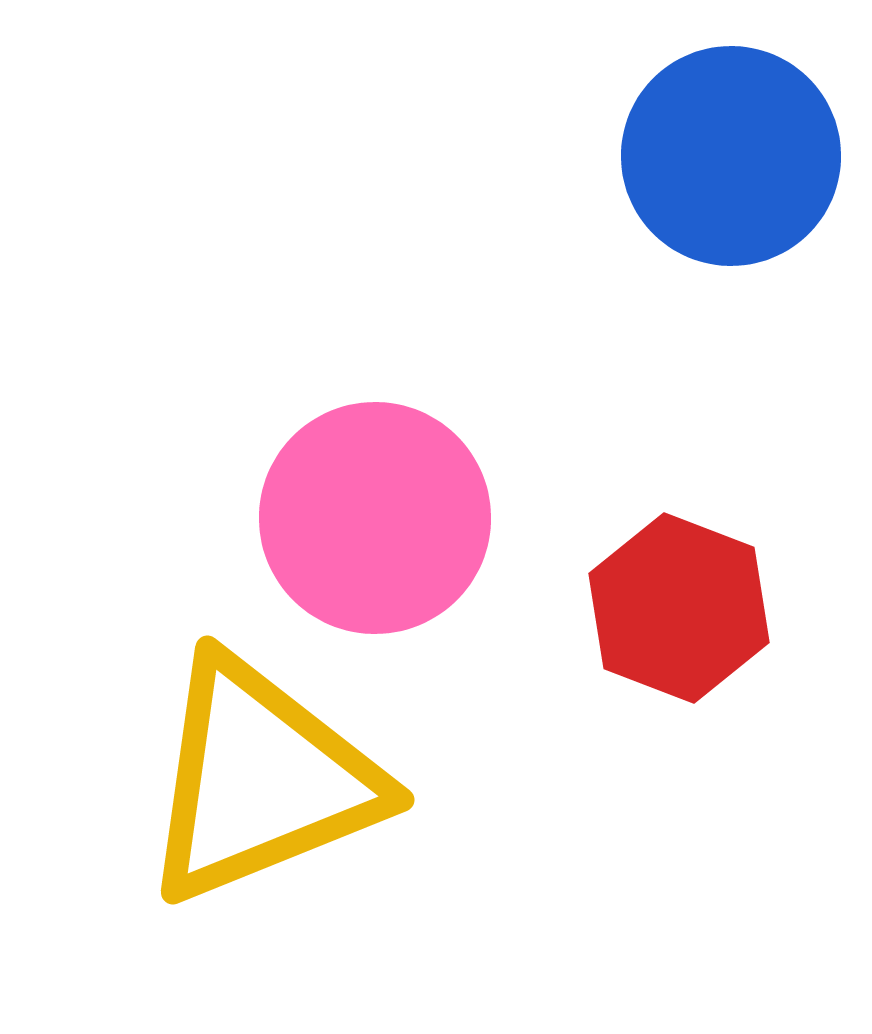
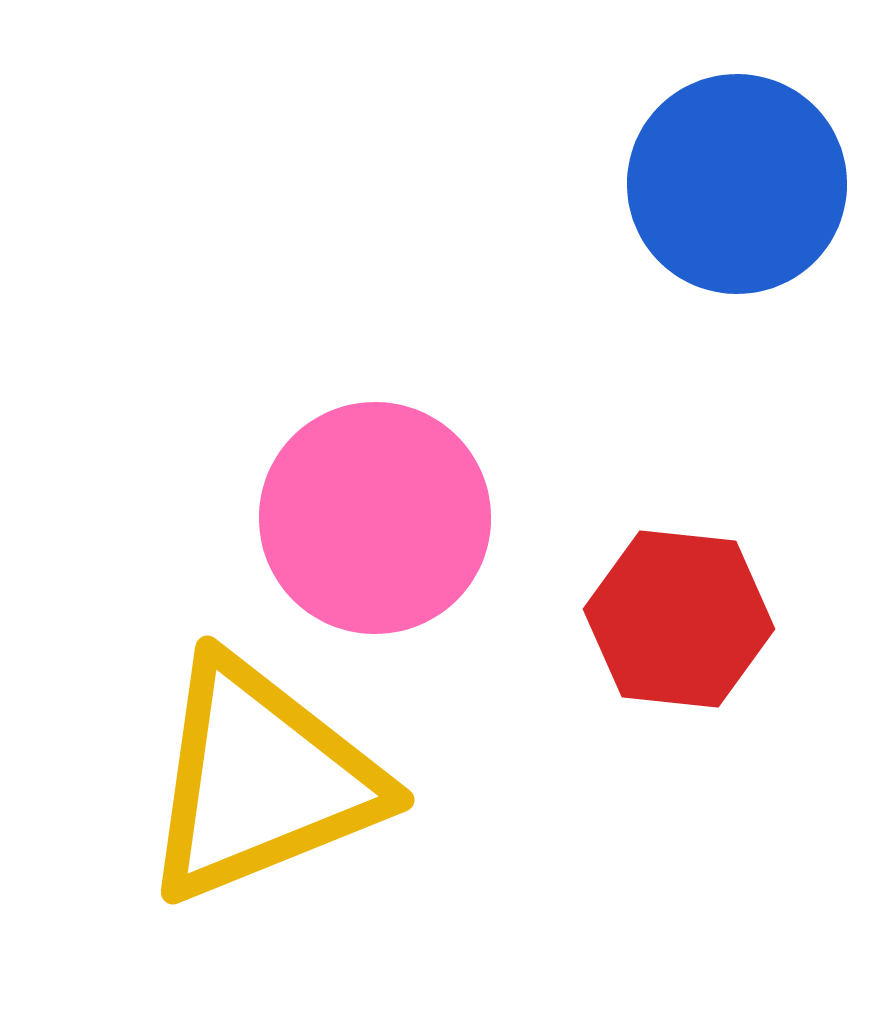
blue circle: moved 6 px right, 28 px down
red hexagon: moved 11 px down; rotated 15 degrees counterclockwise
